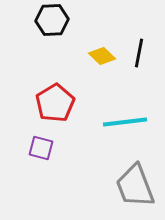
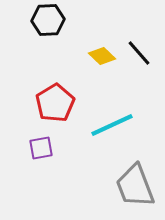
black hexagon: moved 4 px left
black line: rotated 52 degrees counterclockwise
cyan line: moved 13 px left, 3 px down; rotated 18 degrees counterclockwise
purple square: rotated 25 degrees counterclockwise
